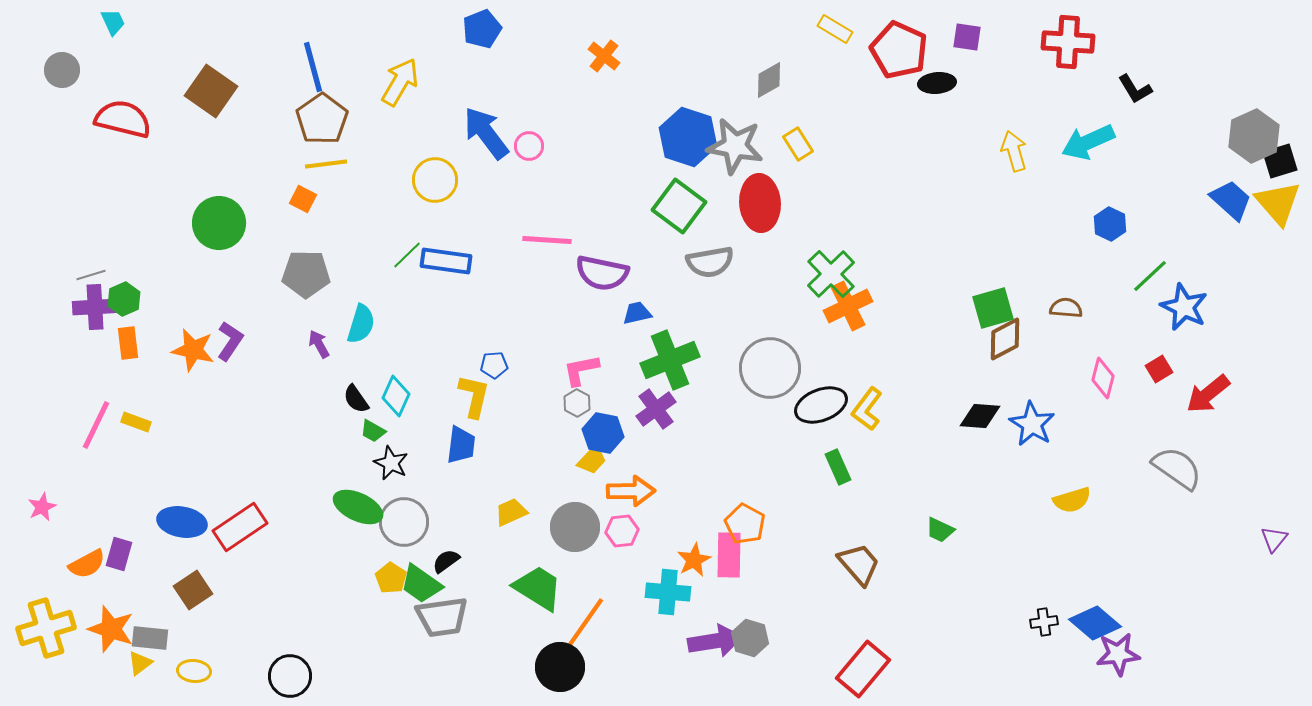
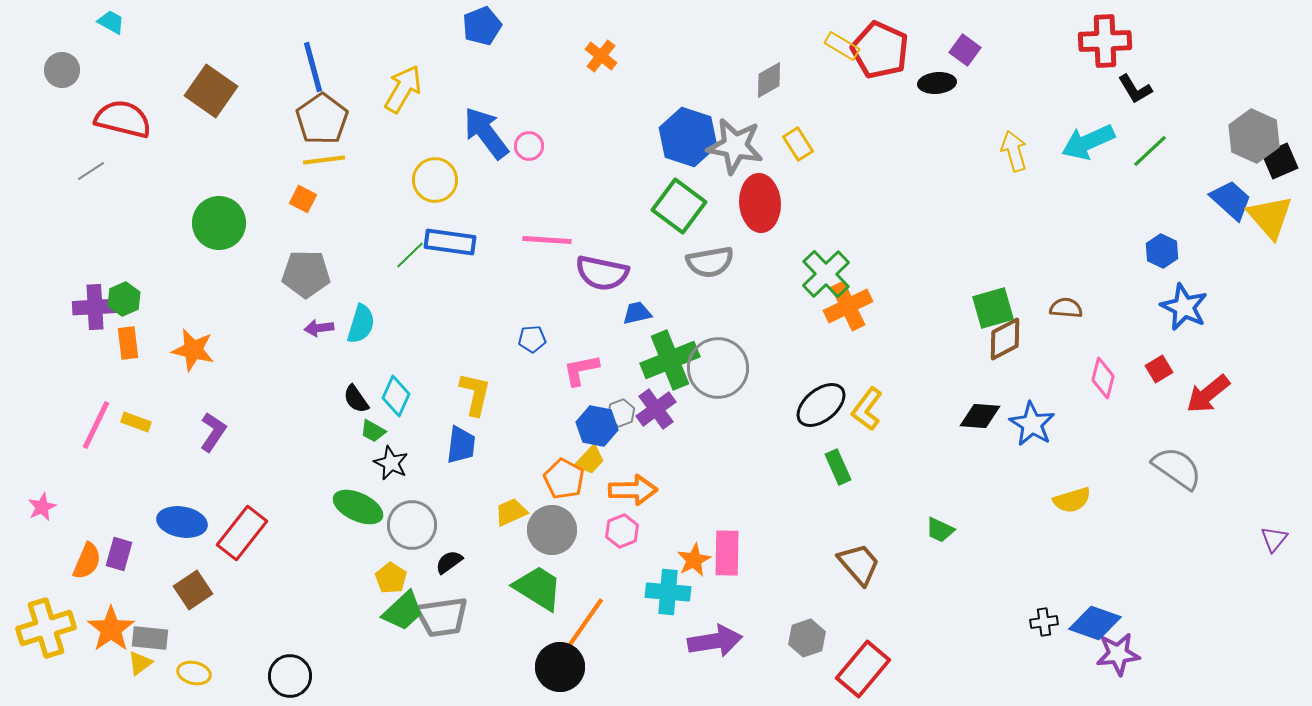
cyan trapezoid at (113, 22): moved 2 px left; rotated 36 degrees counterclockwise
blue pentagon at (482, 29): moved 3 px up
yellow rectangle at (835, 29): moved 7 px right, 17 px down
purple square at (967, 37): moved 2 px left, 13 px down; rotated 28 degrees clockwise
red cross at (1068, 42): moved 37 px right, 1 px up; rotated 6 degrees counterclockwise
red pentagon at (899, 50): moved 19 px left
orange cross at (604, 56): moved 3 px left
yellow arrow at (400, 82): moved 3 px right, 7 px down
gray hexagon at (1254, 136): rotated 12 degrees counterclockwise
black square at (1280, 161): rotated 6 degrees counterclockwise
yellow line at (326, 164): moved 2 px left, 4 px up
yellow triangle at (1278, 203): moved 8 px left, 14 px down
blue hexagon at (1110, 224): moved 52 px right, 27 px down
green line at (407, 255): moved 3 px right
blue rectangle at (446, 261): moved 4 px right, 19 px up
green cross at (831, 274): moved 5 px left
gray line at (91, 275): moved 104 px up; rotated 16 degrees counterclockwise
green line at (1150, 276): moved 125 px up
purple L-shape at (230, 341): moved 17 px left, 91 px down
purple arrow at (319, 344): moved 16 px up; rotated 68 degrees counterclockwise
blue pentagon at (494, 365): moved 38 px right, 26 px up
gray circle at (770, 368): moved 52 px left
yellow L-shape at (474, 396): moved 1 px right, 2 px up
gray hexagon at (577, 403): moved 44 px right, 10 px down; rotated 12 degrees clockwise
black ellipse at (821, 405): rotated 18 degrees counterclockwise
blue hexagon at (603, 433): moved 6 px left, 7 px up
yellow trapezoid at (592, 460): moved 2 px left
orange arrow at (631, 491): moved 2 px right, 1 px up
gray circle at (404, 522): moved 8 px right, 3 px down
orange pentagon at (745, 524): moved 181 px left, 45 px up
red rectangle at (240, 527): moved 2 px right, 6 px down; rotated 18 degrees counterclockwise
gray circle at (575, 527): moved 23 px left, 3 px down
pink hexagon at (622, 531): rotated 16 degrees counterclockwise
pink rectangle at (729, 555): moved 2 px left, 2 px up
black semicircle at (446, 561): moved 3 px right, 1 px down
orange semicircle at (87, 564): moved 3 px up; rotated 39 degrees counterclockwise
green trapezoid at (421, 584): moved 18 px left, 27 px down; rotated 78 degrees counterclockwise
blue diamond at (1095, 623): rotated 21 degrees counterclockwise
orange star at (111, 629): rotated 18 degrees clockwise
gray hexagon at (750, 638): moved 57 px right; rotated 24 degrees clockwise
yellow ellipse at (194, 671): moved 2 px down; rotated 8 degrees clockwise
